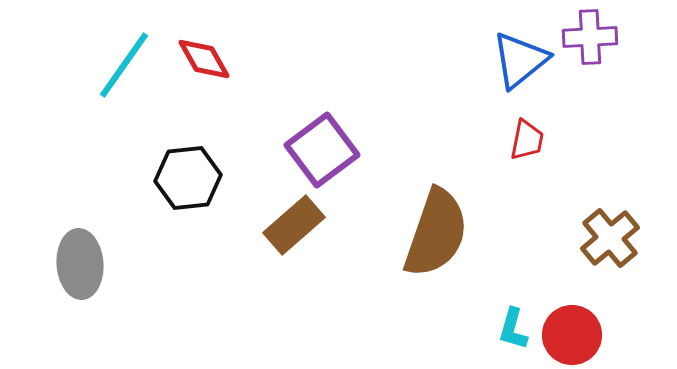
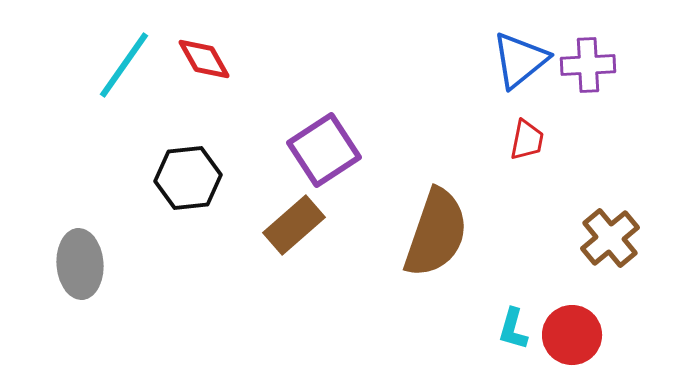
purple cross: moved 2 px left, 28 px down
purple square: moved 2 px right; rotated 4 degrees clockwise
